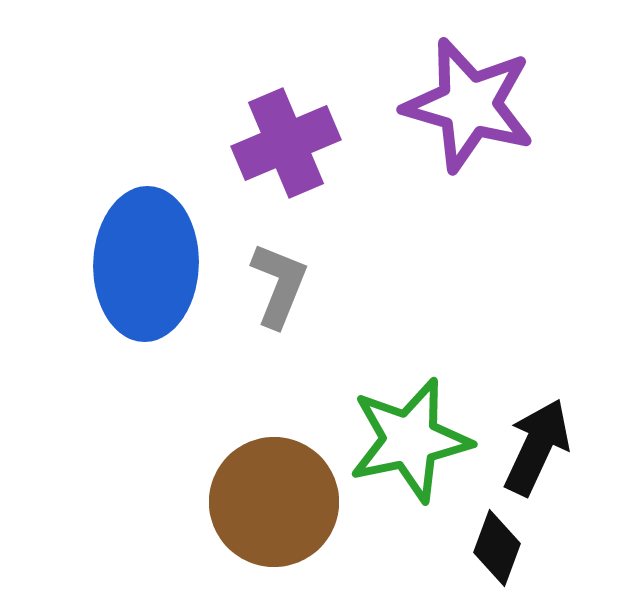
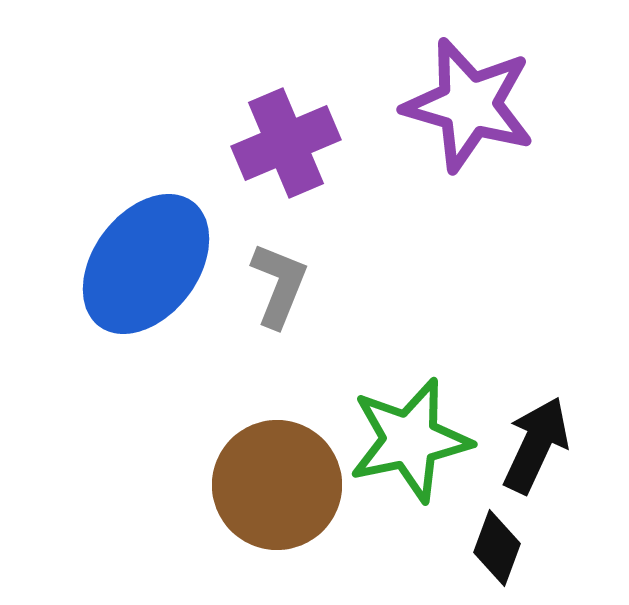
blue ellipse: rotated 35 degrees clockwise
black arrow: moved 1 px left, 2 px up
brown circle: moved 3 px right, 17 px up
